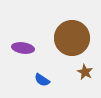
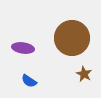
brown star: moved 1 px left, 2 px down
blue semicircle: moved 13 px left, 1 px down
